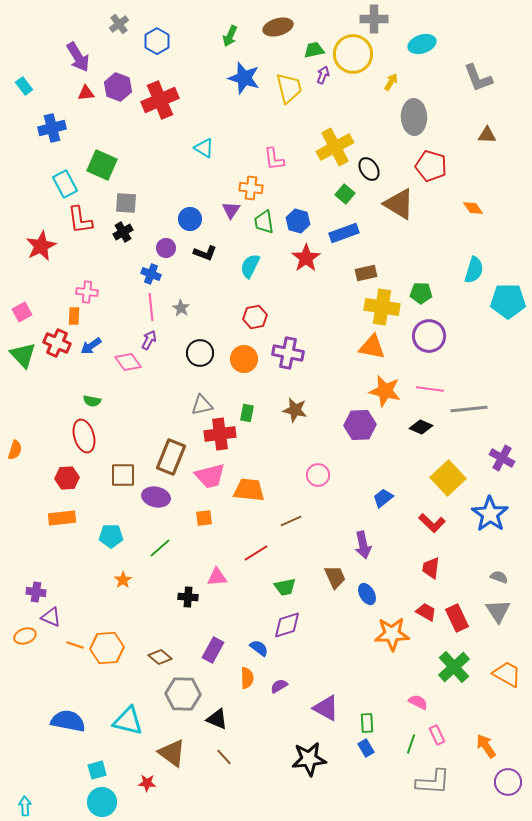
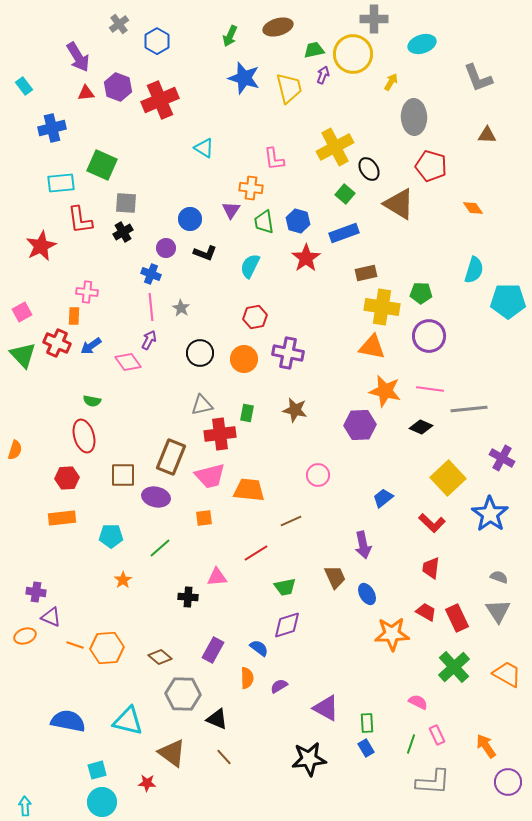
cyan rectangle at (65, 184): moved 4 px left, 1 px up; rotated 68 degrees counterclockwise
